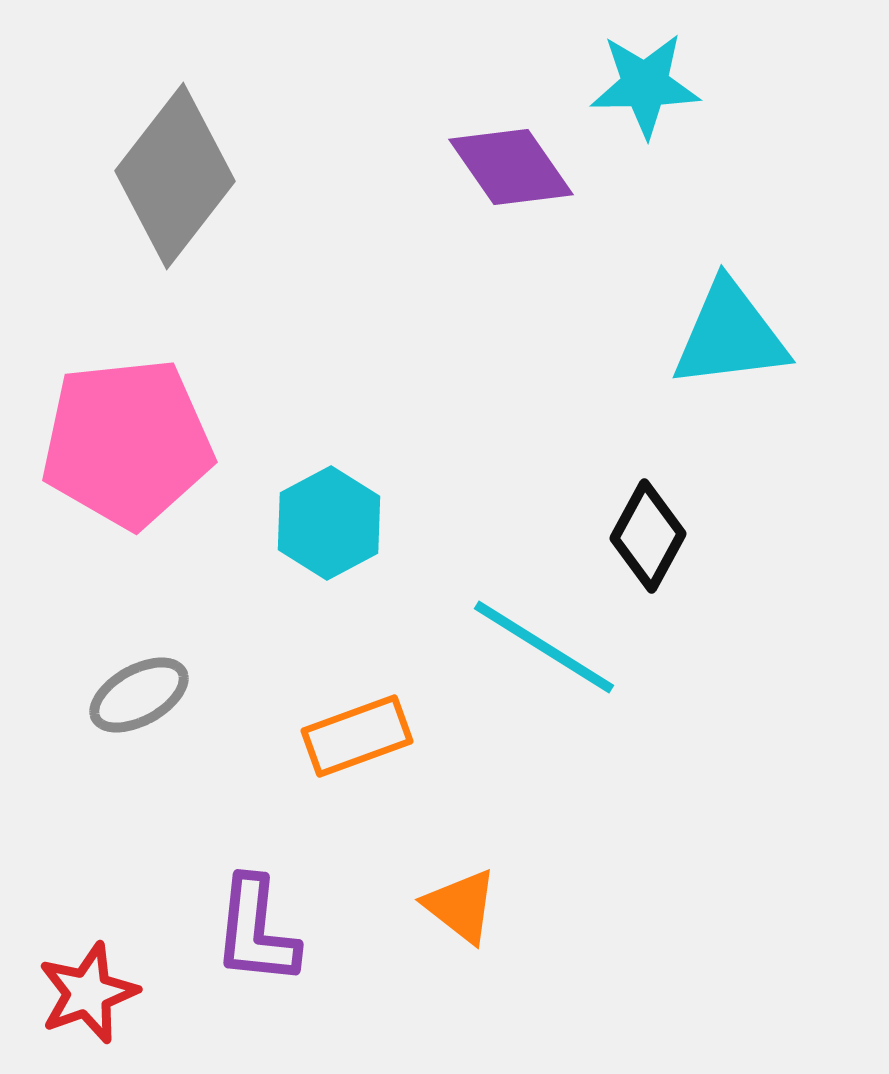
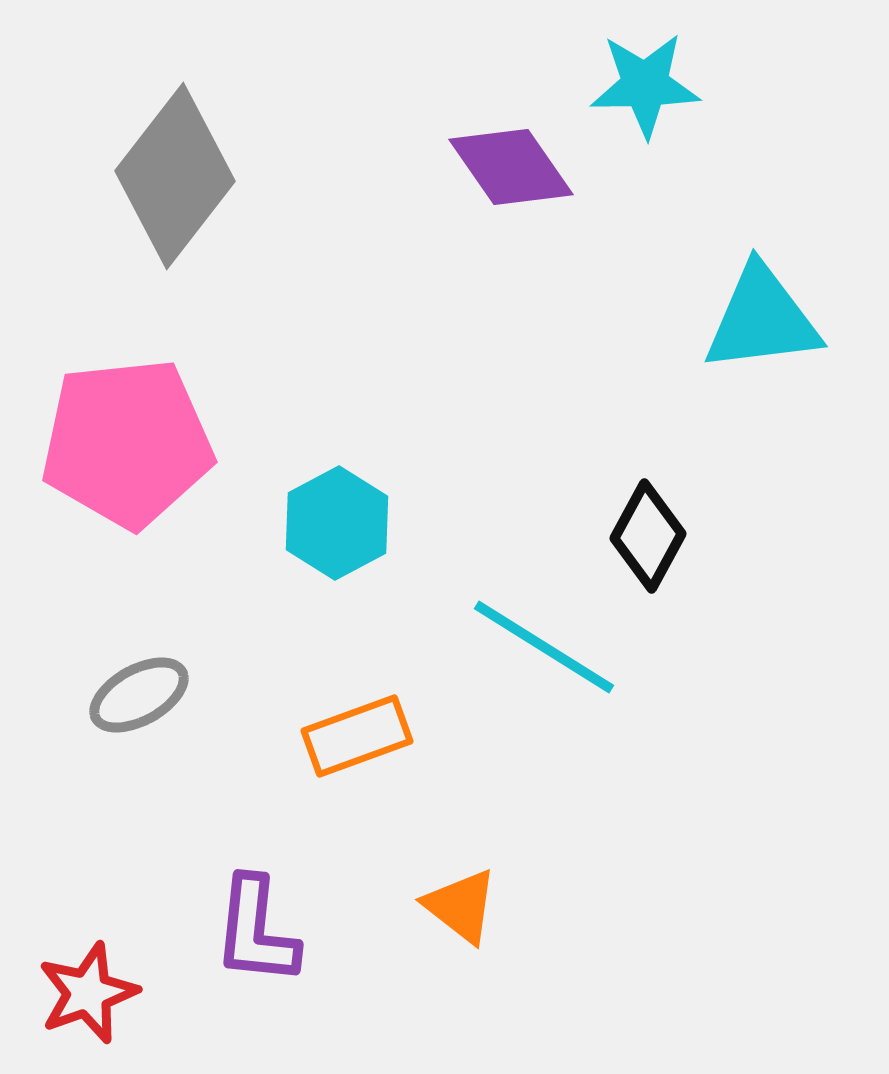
cyan triangle: moved 32 px right, 16 px up
cyan hexagon: moved 8 px right
